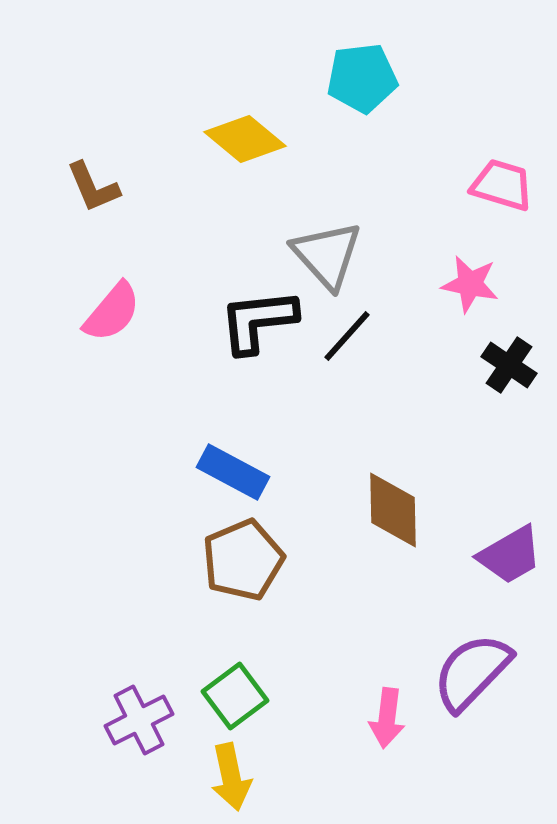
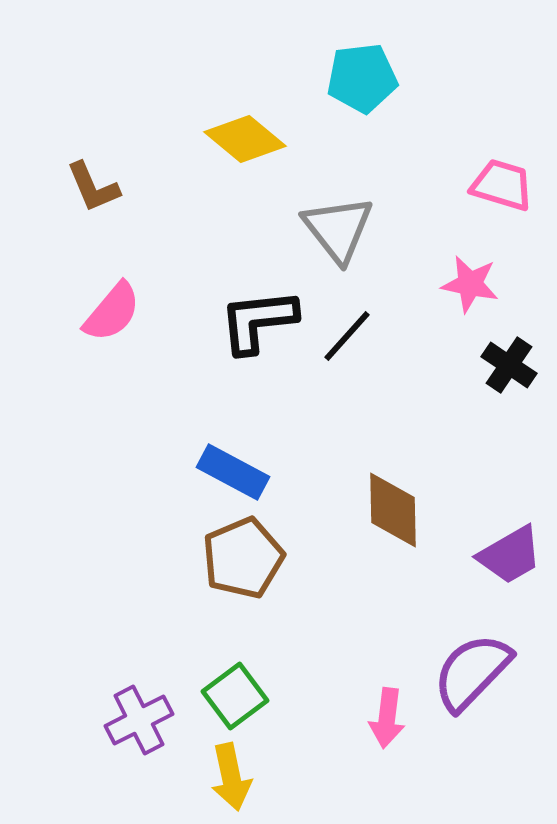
gray triangle: moved 11 px right, 26 px up; rotated 4 degrees clockwise
brown pentagon: moved 2 px up
